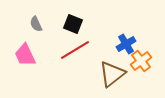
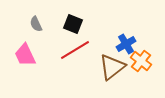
orange cross: rotated 15 degrees counterclockwise
brown triangle: moved 7 px up
